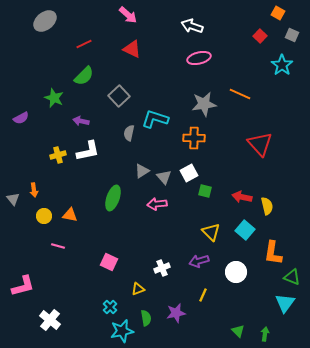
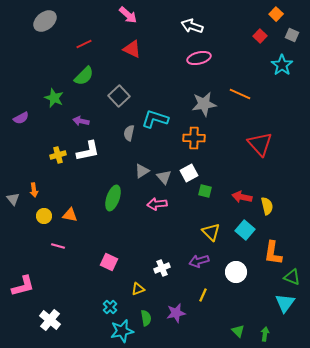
orange square at (278, 13): moved 2 px left, 1 px down; rotated 16 degrees clockwise
